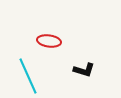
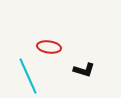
red ellipse: moved 6 px down
